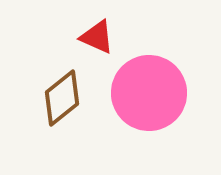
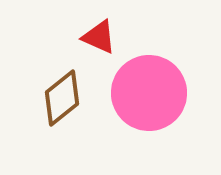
red triangle: moved 2 px right
